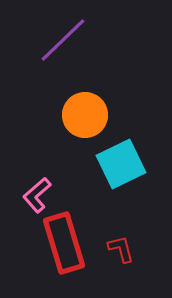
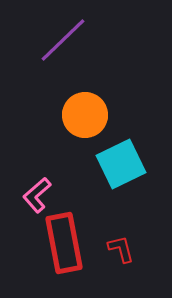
red rectangle: rotated 6 degrees clockwise
